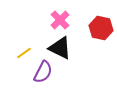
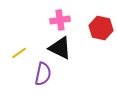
pink cross: rotated 36 degrees clockwise
yellow line: moved 5 px left
purple semicircle: moved 2 px down; rotated 15 degrees counterclockwise
